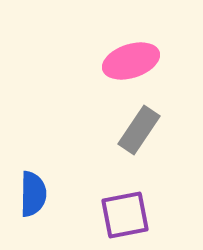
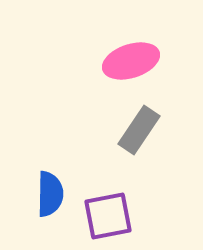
blue semicircle: moved 17 px right
purple square: moved 17 px left, 1 px down
